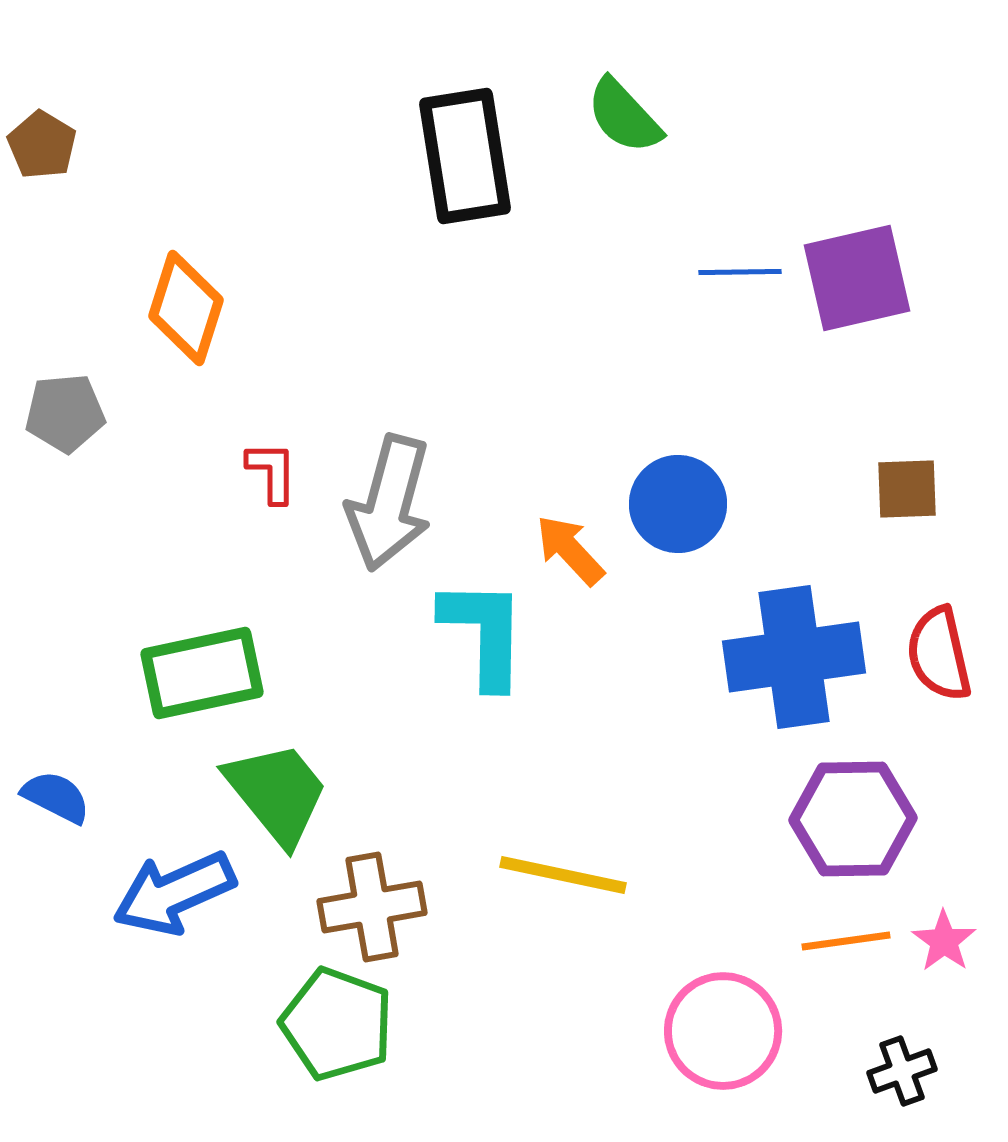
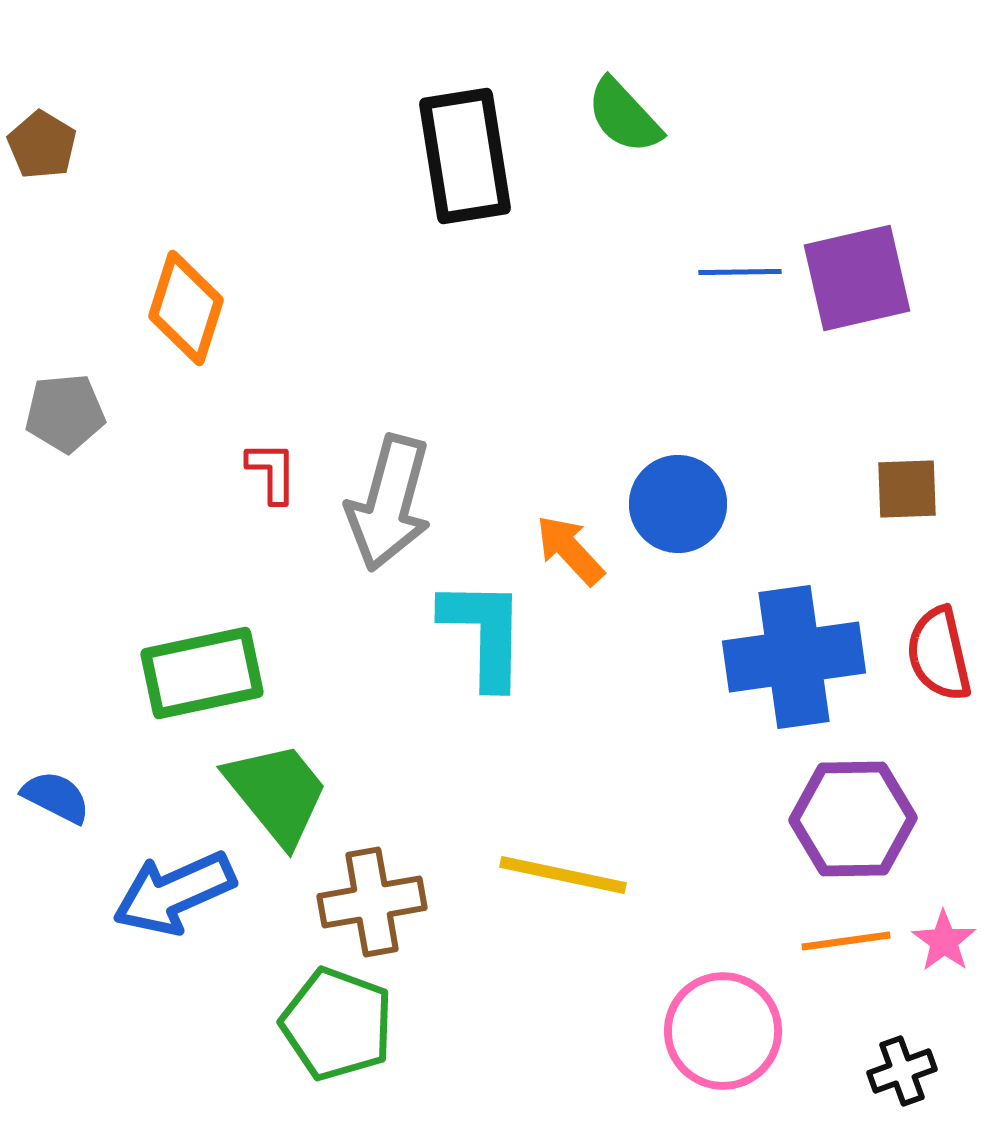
brown cross: moved 5 px up
